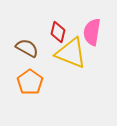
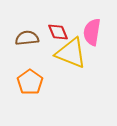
red diamond: rotated 35 degrees counterclockwise
brown semicircle: moved 10 px up; rotated 35 degrees counterclockwise
